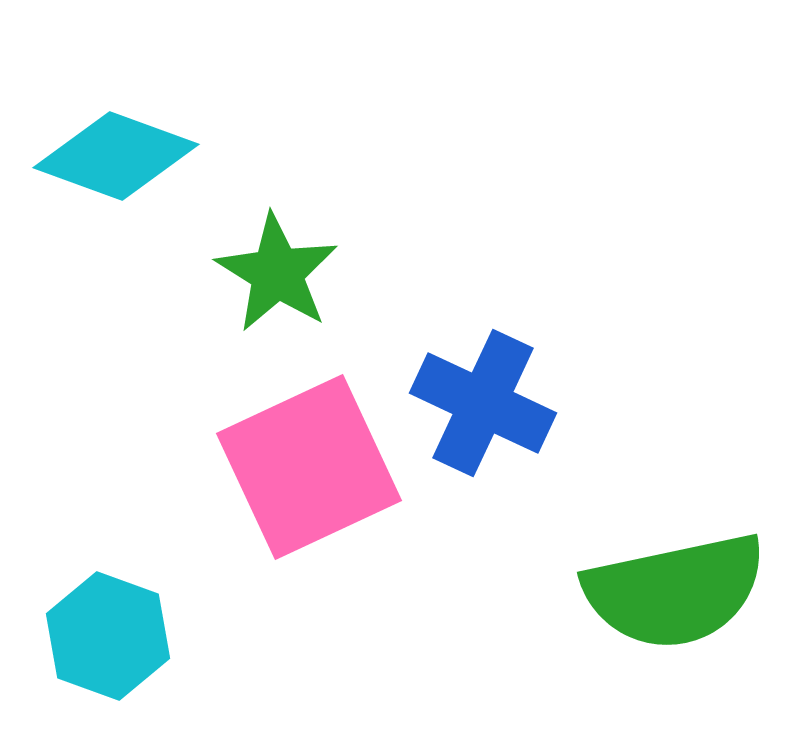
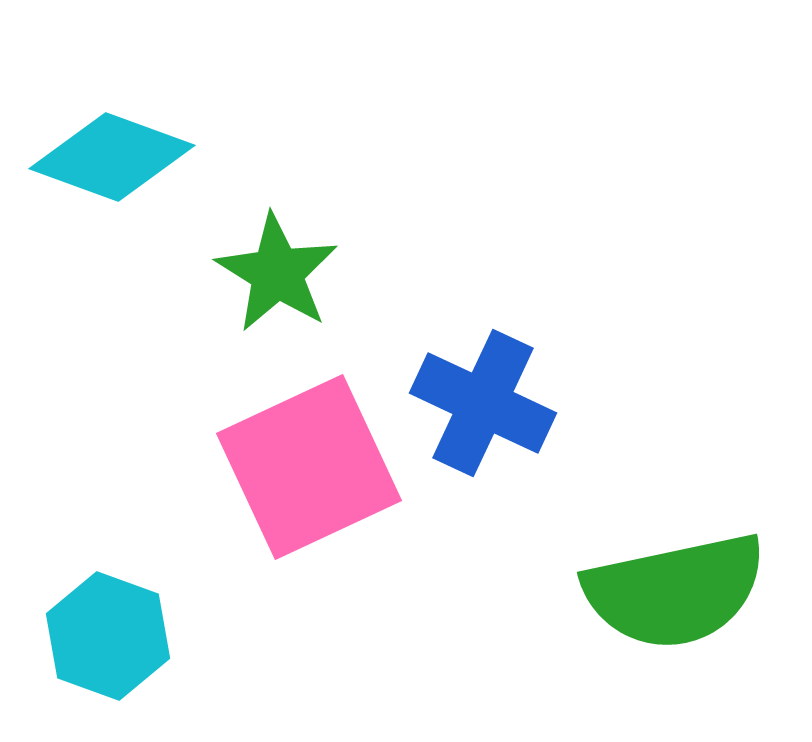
cyan diamond: moved 4 px left, 1 px down
